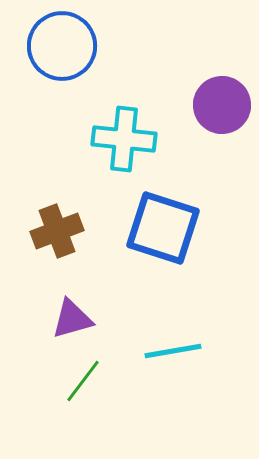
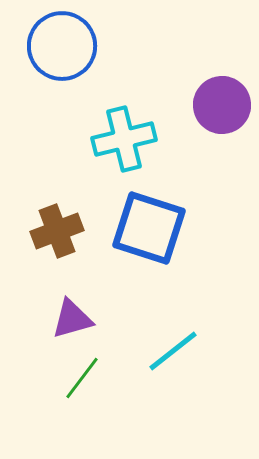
cyan cross: rotated 20 degrees counterclockwise
blue square: moved 14 px left
cyan line: rotated 28 degrees counterclockwise
green line: moved 1 px left, 3 px up
